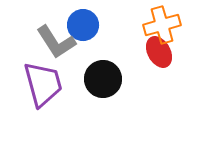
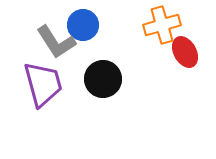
red ellipse: moved 26 px right
